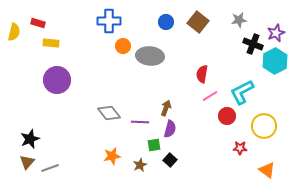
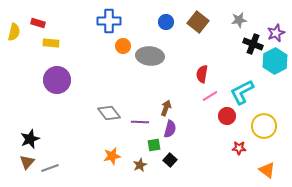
red star: moved 1 px left
